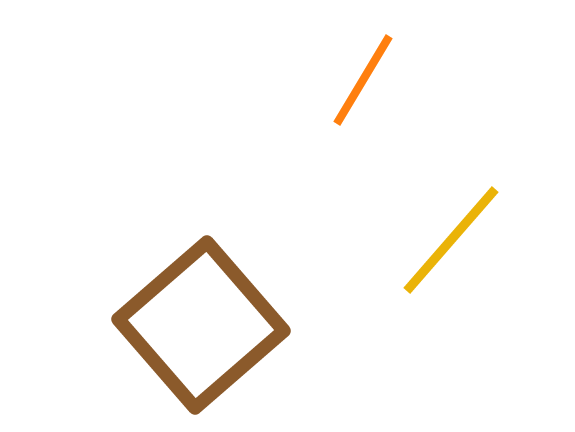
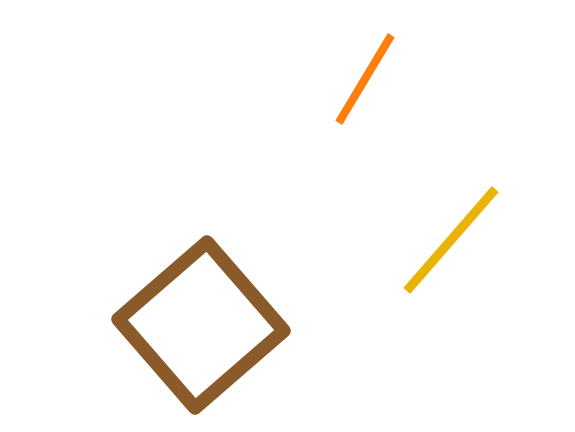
orange line: moved 2 px right, 1 px up
